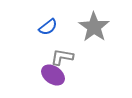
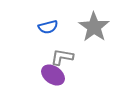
blue semicircle: rotated 24 degrees clockwise
